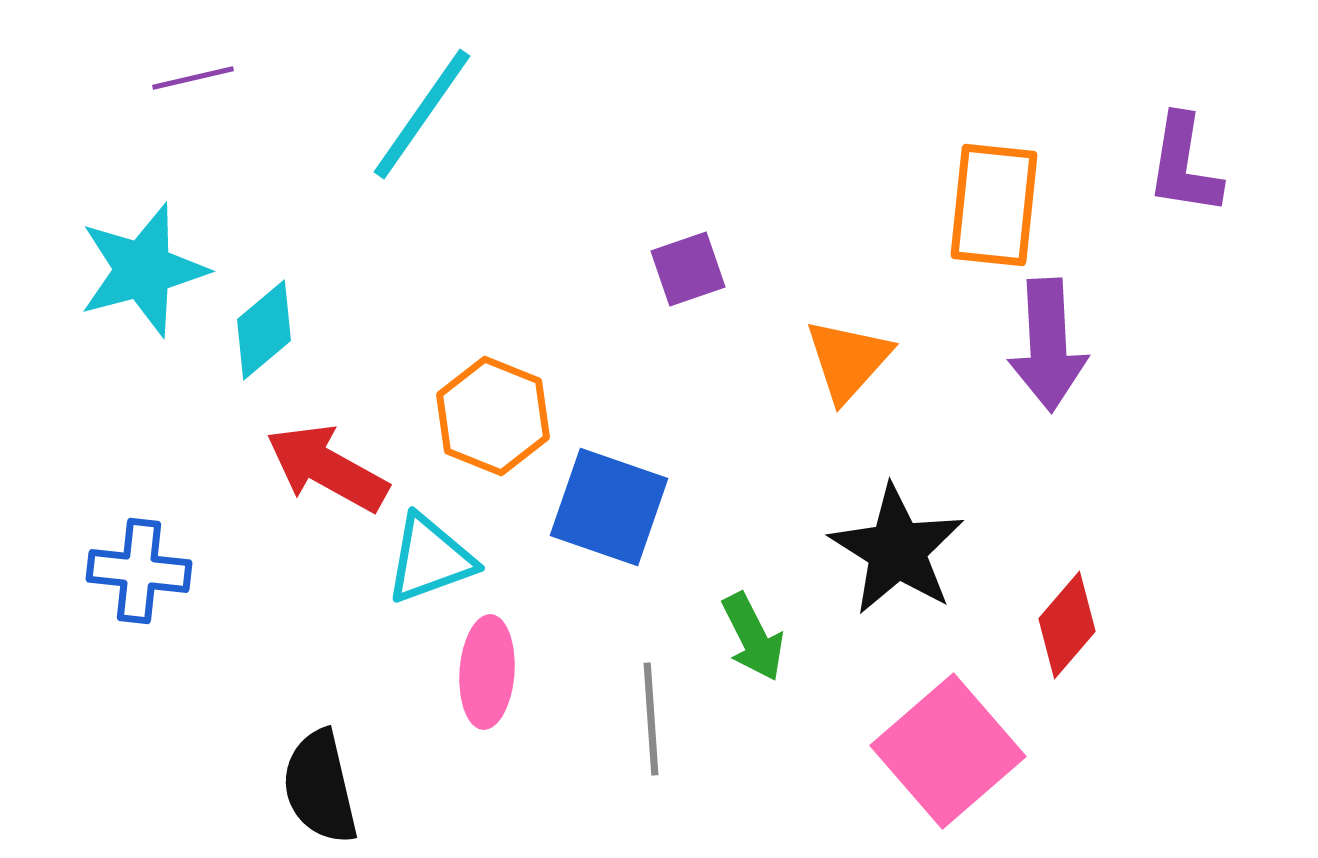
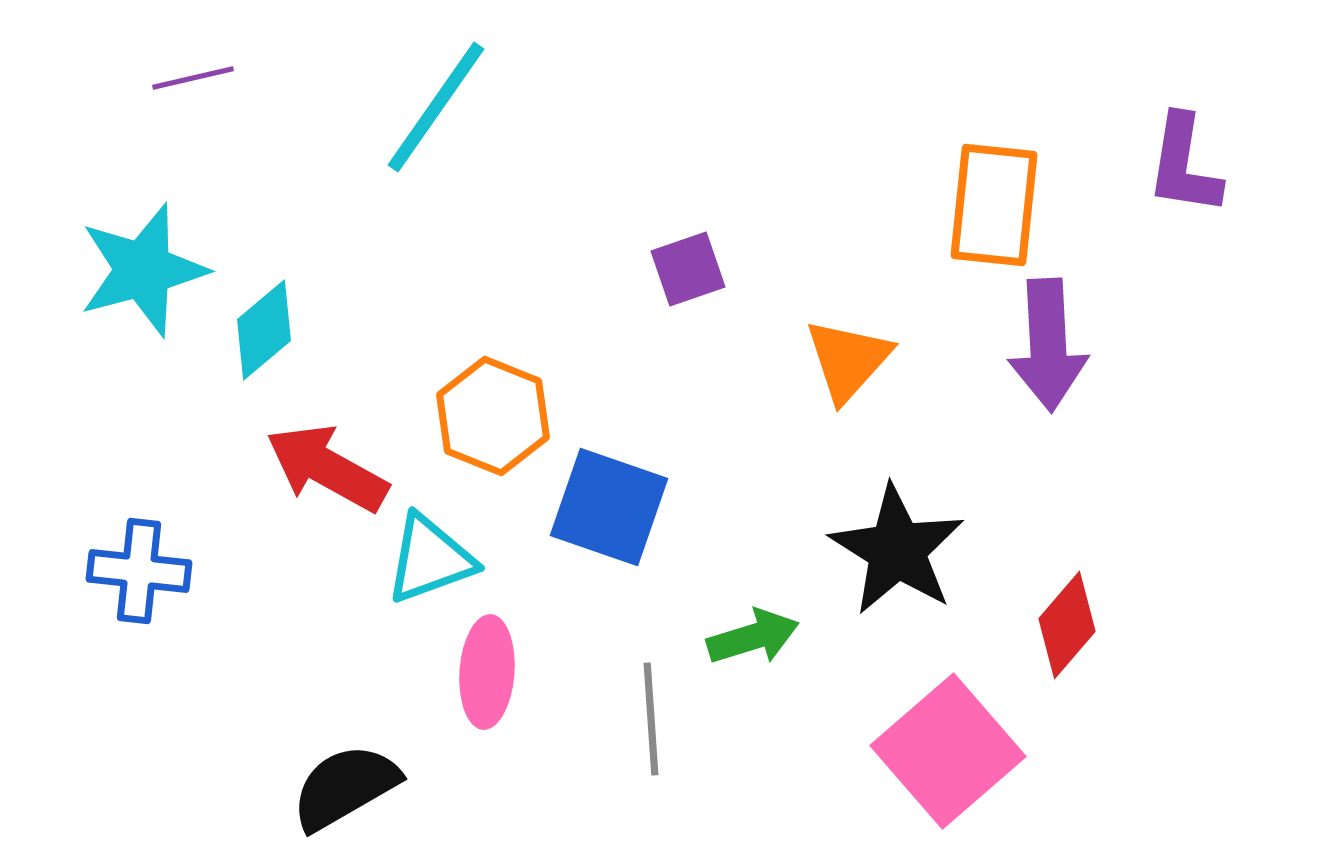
cyan line: moved 14 px right, 7 px up
green arrow: rotated 80 degrees counterclockwise
black semicircle: moved 25 px right; rotated 73 degrees clockwise
